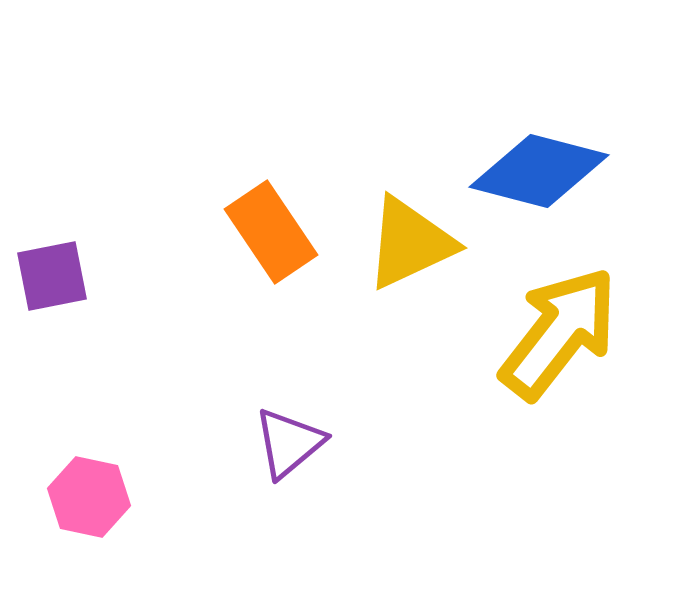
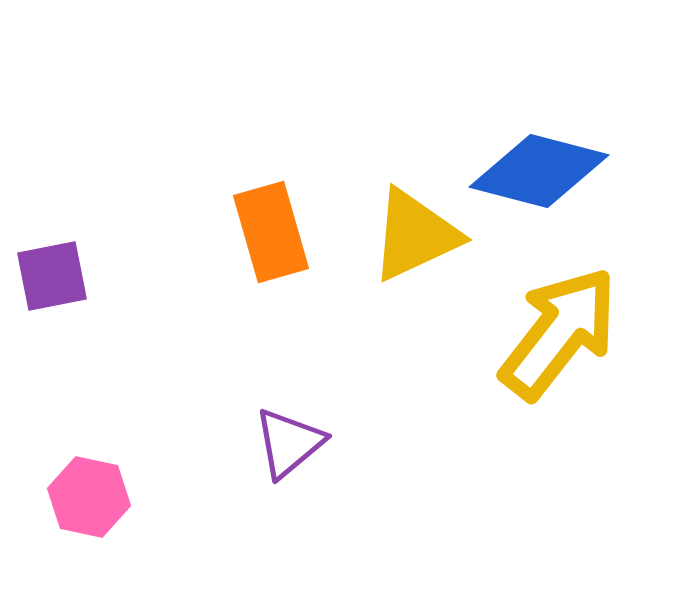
orange rectangle: rotated 18 degrees clockwise
yellow triangle: moved 5 px right, 8 px up
